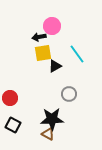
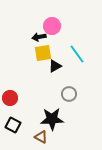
brown triangle: moved 7 px left, 3 px down
